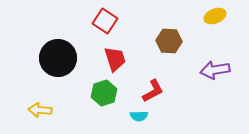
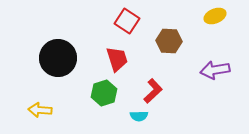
red square: moved 22 px right
red trapezoid: moved 2 px right
red L-shape: rotated 15 degrees counterclockwise
